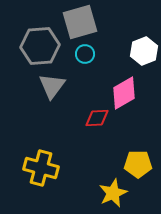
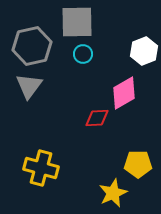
gray square: moved 3 px left; rotated 15 degrees clockwise
gray hexagon: moved 8 px left; rotated 9 degrees counterclockwise
cyan circle: moved 2 px left
gray triangle: moved 23 px left
